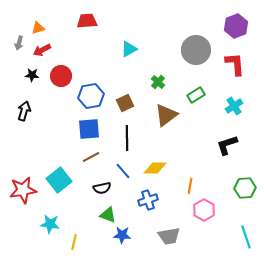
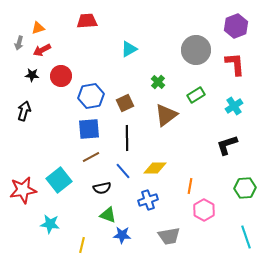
yellow line: moved 8 px right, 3 px down
